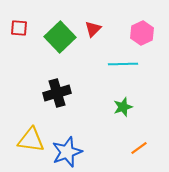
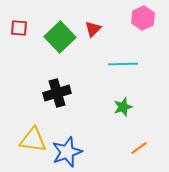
pink hexagon: moved 1 px right, 15 px up
yellow triangle: moved 2 px right
